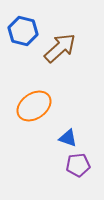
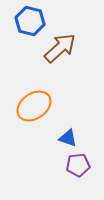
blue hexagon: moved 7 px right, 10 px up
